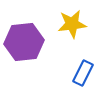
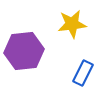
purple hexagon: moved 9 px down
